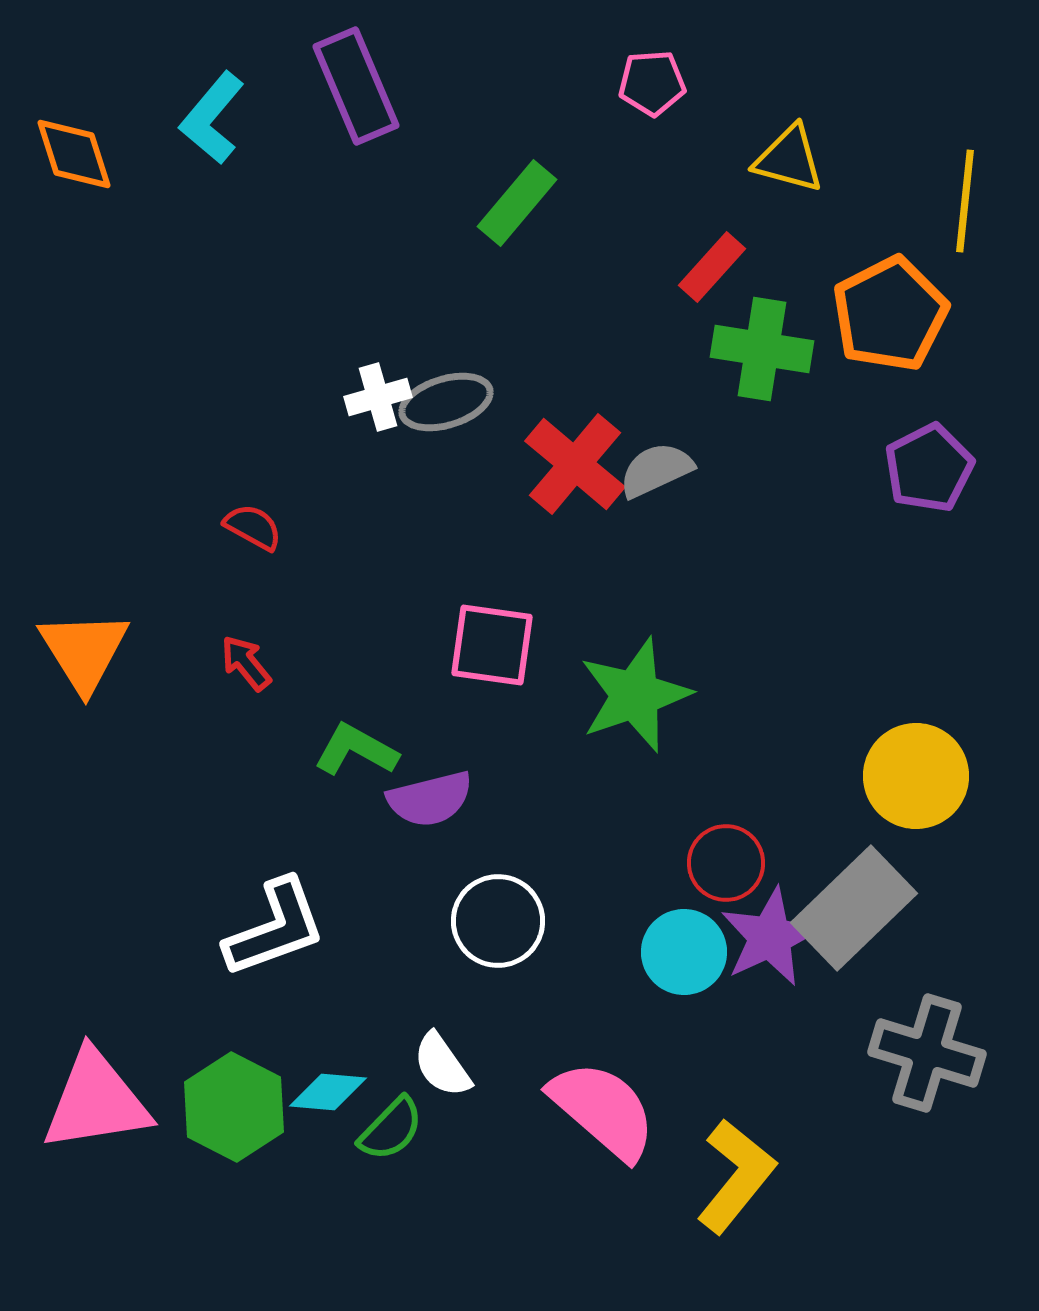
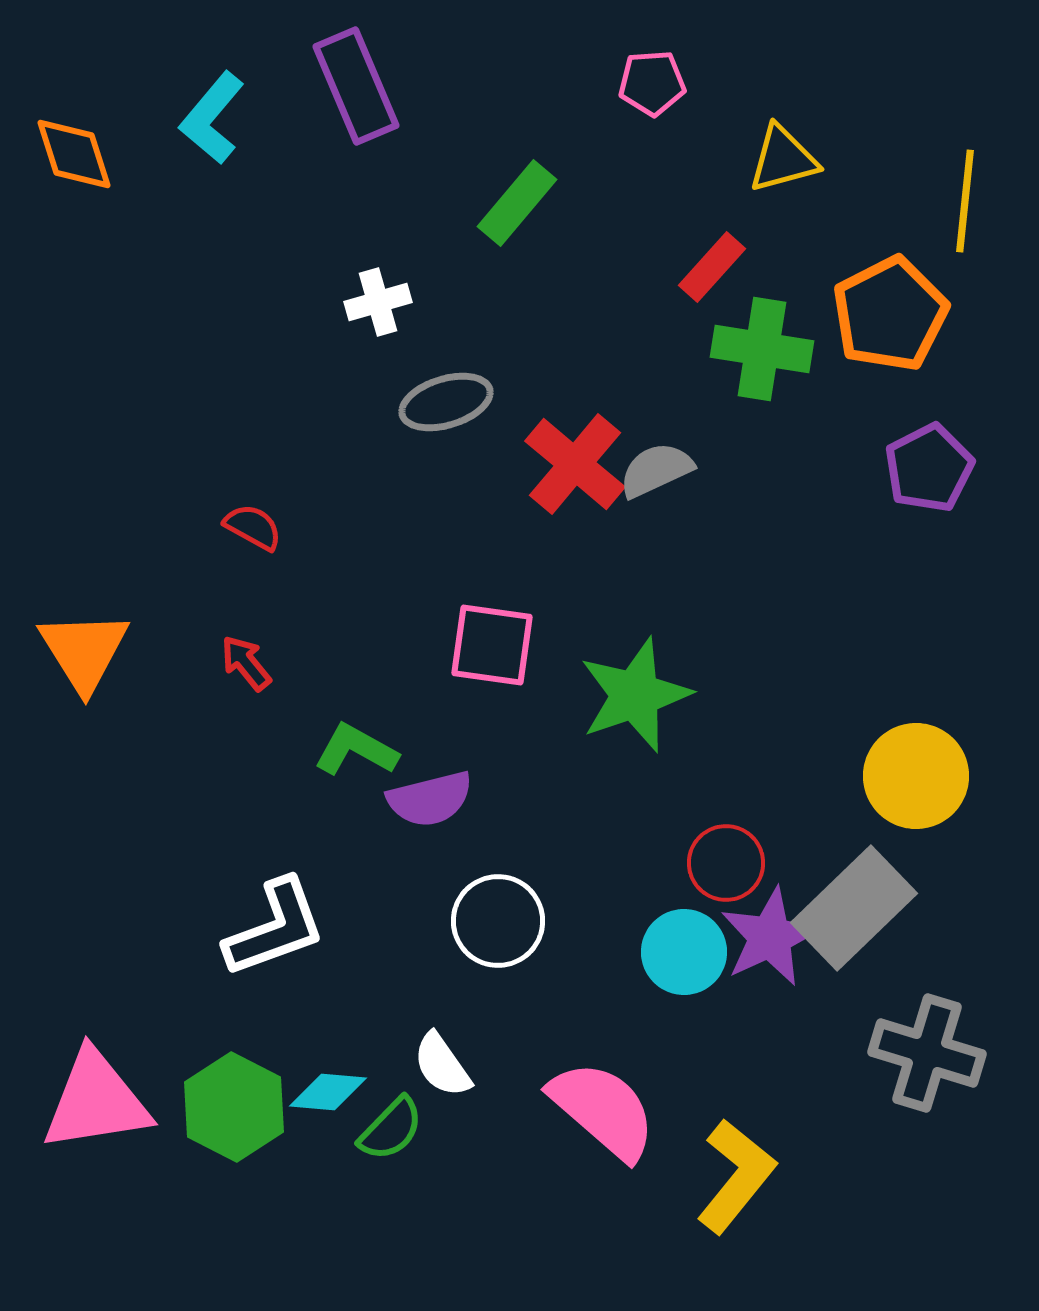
yellow triangle: moved 6 px left; rotated 30 degrees counterclockwise
white cross: moved 95 px up
